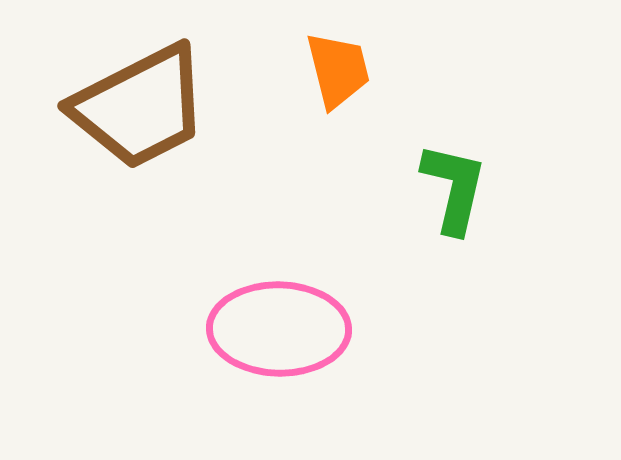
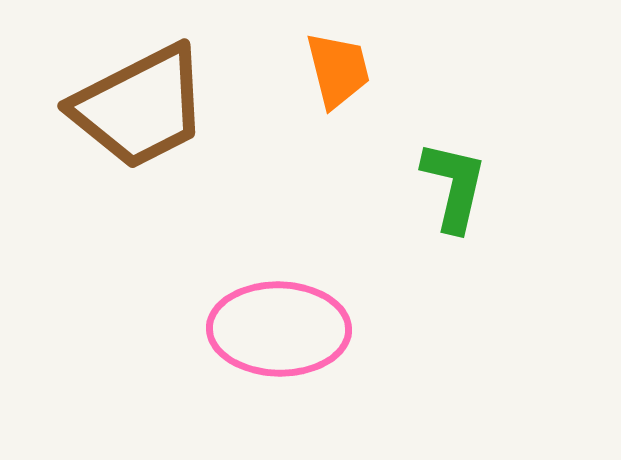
green L-shape: moved 2 px up
